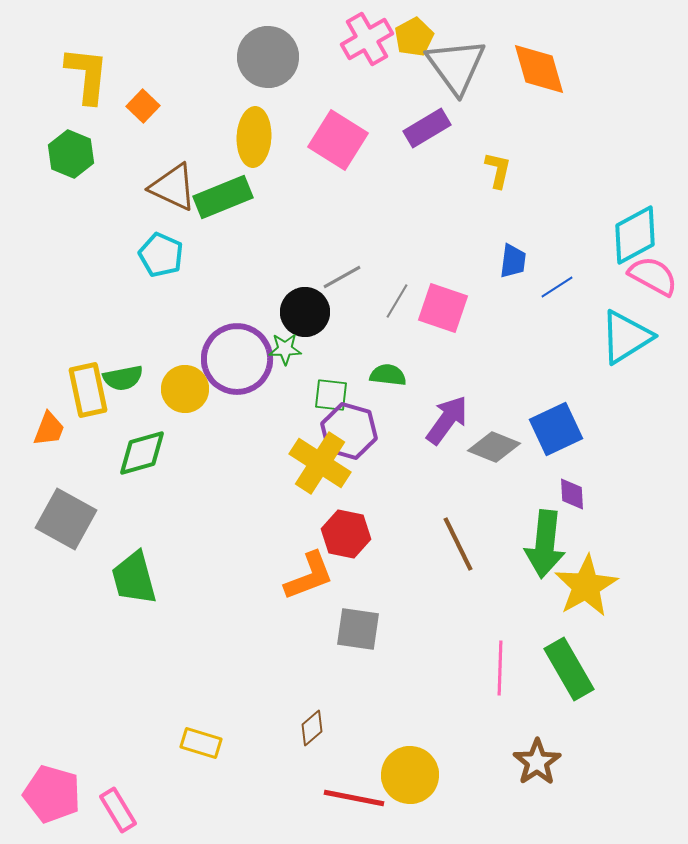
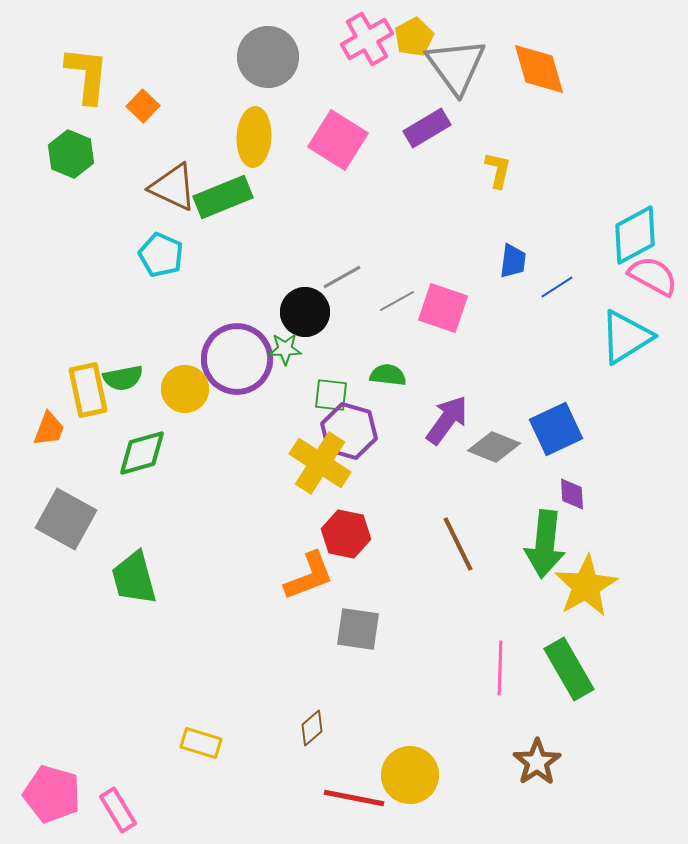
gray line at (397, 301): rotated 30 degrees clockwise
